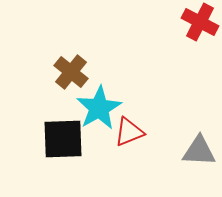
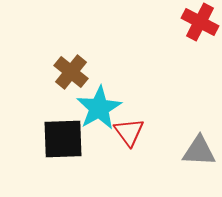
red triangle: rotated 44 degrees counterclockwise
